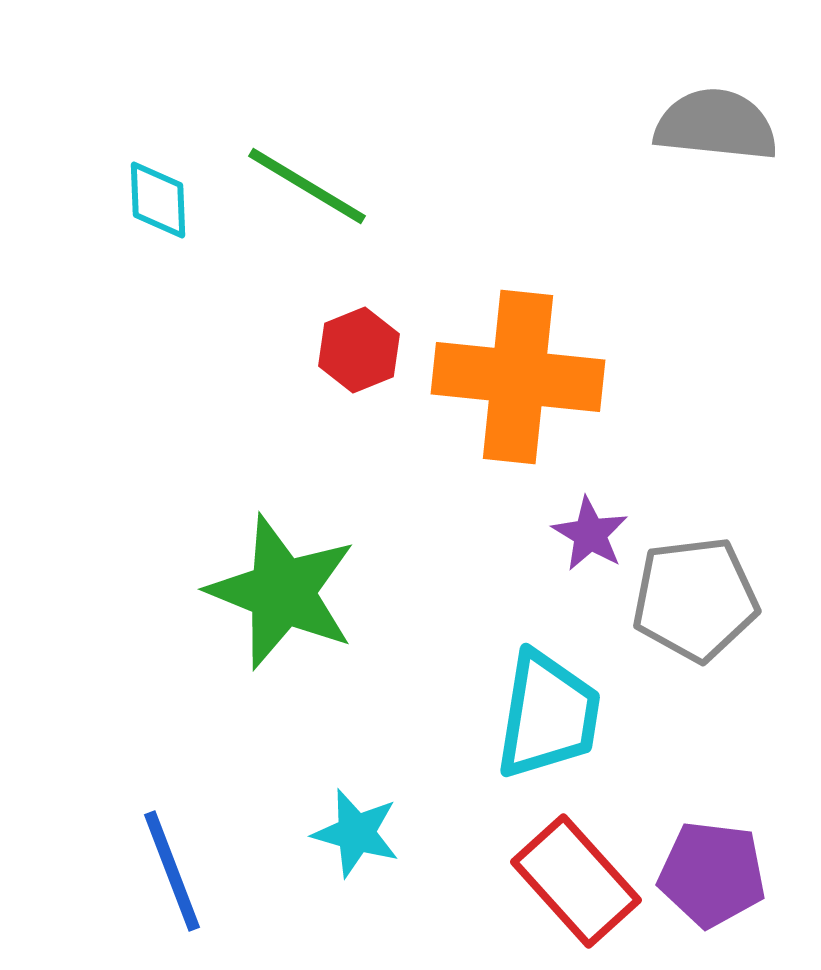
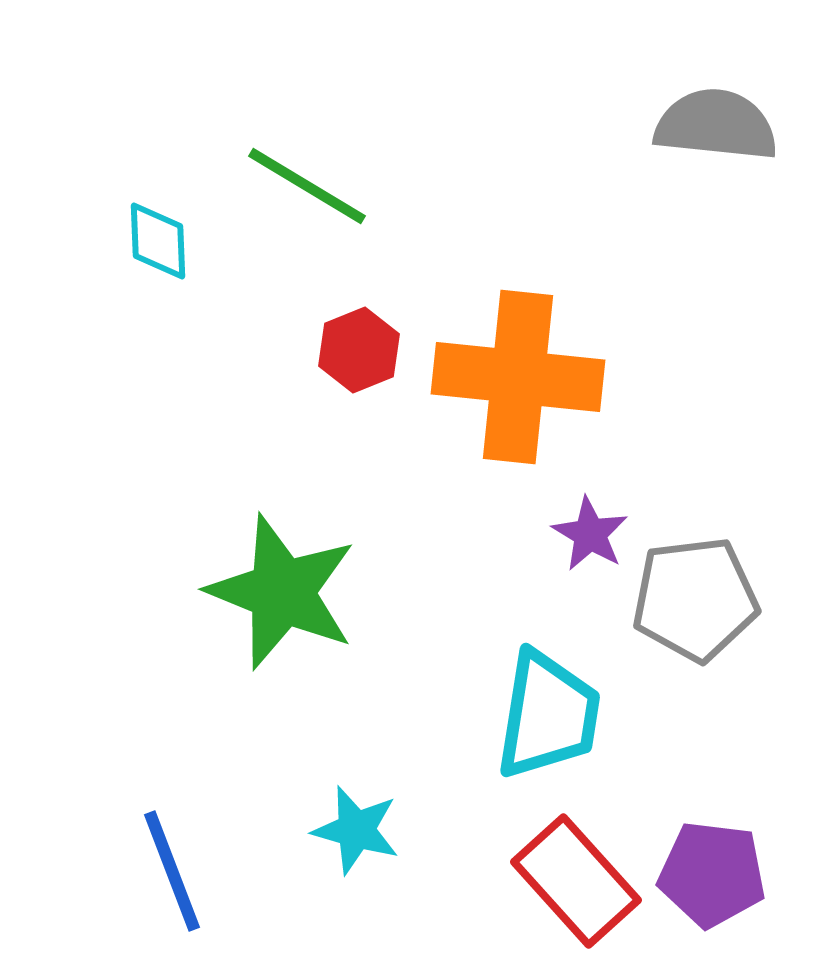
cyan diamond: moved 41 px down
cyan star: moved 3 px up
